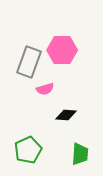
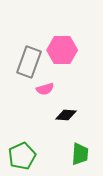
green pentagon: moved 6 px left, 6 px down
